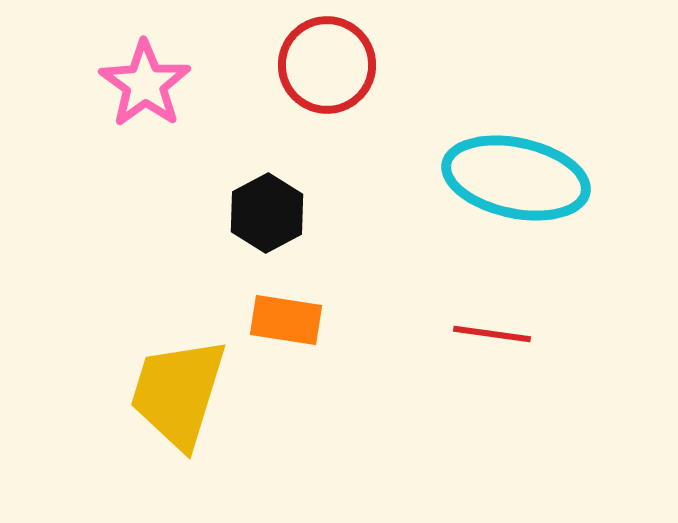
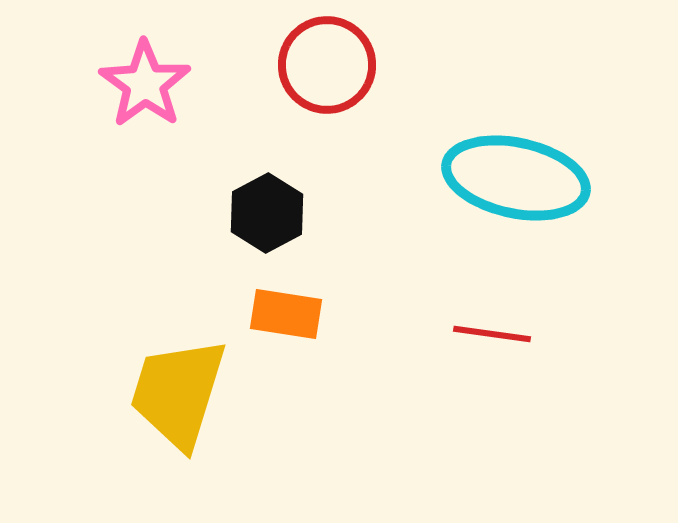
orange rectangle: moved 6 px up
